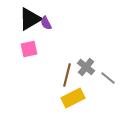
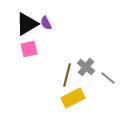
black triangle: moved 3 px left, 5 px down
